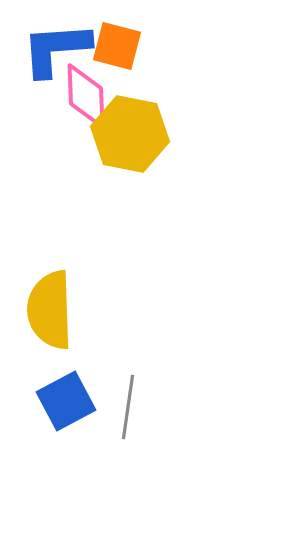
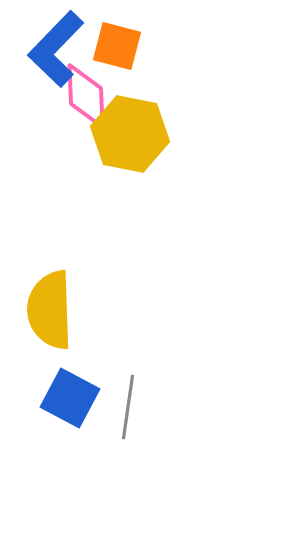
blue L-shape: rotated 42 degrees counterclockwise
blue square: moved 4 px right, 3 px up; rotated 34 degrees counterclockwise
